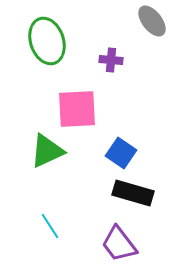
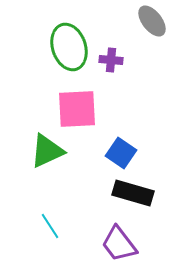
green ellipse: moved 22 px right, 6 px down
